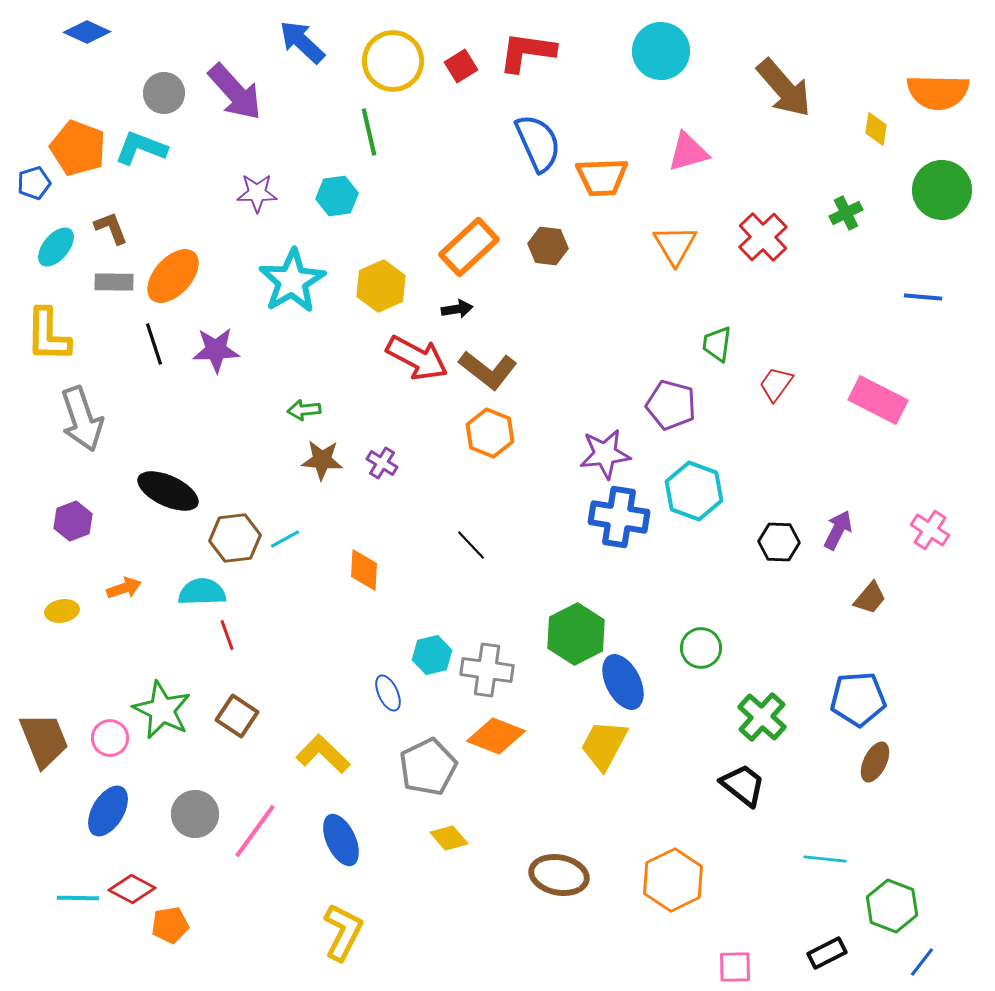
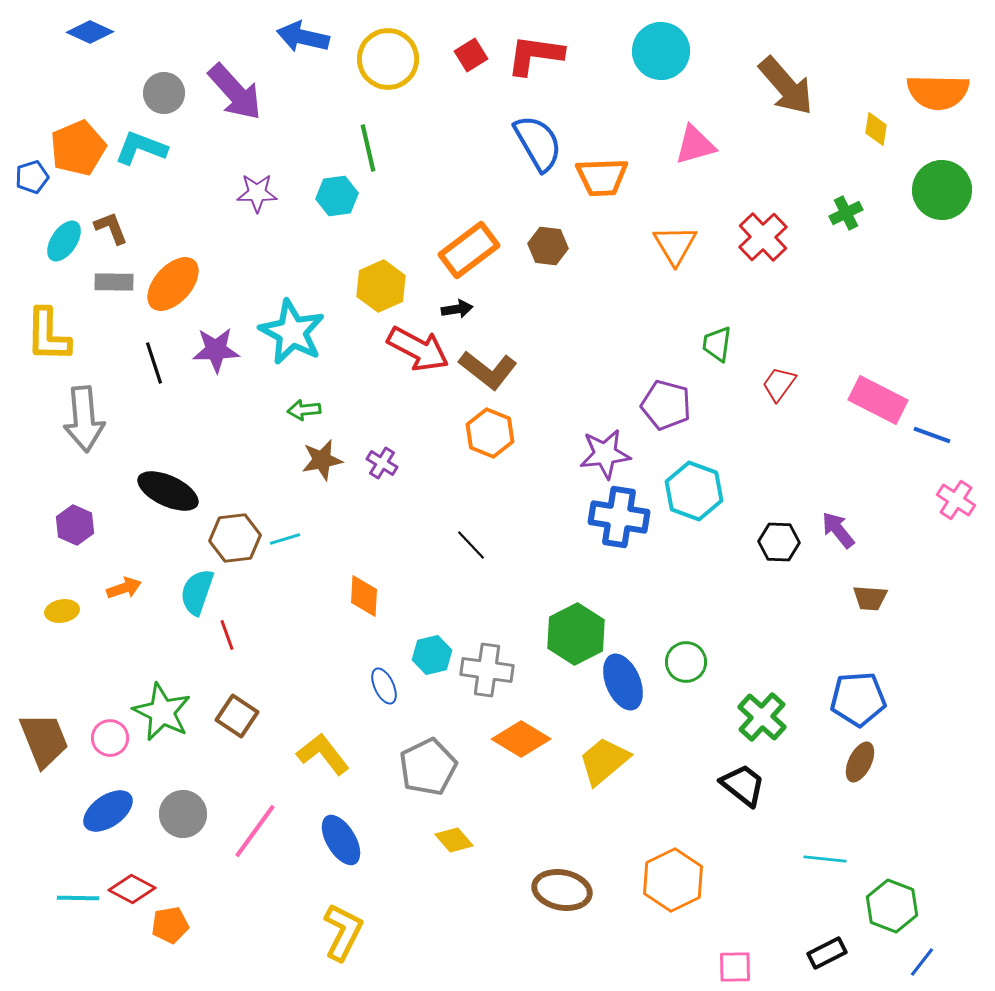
blue diamond at (87, 32): moved 3 px right
blue arrow at (302, 42): moved 1 px right, 5 px up; rotated 30 degrees counterclockwise
red L-shape at (527, 52): moved 8 px right, 3 px down
yellow circle at (393, 61): moved 5 px left, 2 px up
red square at (461, 66): moved 10 px right, 11 px up
brown arrow at (784, 88): moved 2 px right, 2 px up
green line at (369, 132): moved 1 px left, 16 px down
blue semicircle at (538, 143): rotated 6 degrees counterclockwise
orange pentagon at (78, 148): rotated 28 degrees clockwise
pink triangle at (688, 152): moved 7 px right, 7 px up
blue pentagon at (34, 183): moved 2 px left, 6 px up
cyan ellipse at (56, 247): moved 8 px right, 6 px up; rotated 6 degrees counterclockwise
orange rectangle at (469, 247): moved 3 px down; rotated 6 degrees clockwise
orange ellipse at (173, 276): moved 8 px down
cyan star at (292, 281): moved 51 px down; rotated 14 degrees counterclockwise
blue line at (923, 297): moved 9 px right, 138 px down; rotated 15 degrees clockwise
black line at (154, 344): moved 19 px down
red arrow at (417, 358): moved 1 px right, 9 px up
red trapezoid at (776, 384): moved 3 px right
purple pentagon at (671, 405): moved 5 px left
gray arrow at (82, 419): moved 2 px right; rotated 14 degrees clockwise
brown star at (322, 460): rotated 15 degrees counterclockwise
purple hexagon at (73, 521): moved 2 px right, 4 px down; rotated 15 degrees counterclockwise
purple arrow at (838, 530): rotated 66 degrees counterclockwise
pink cross at (930, 530): moved 26 px right, 30 px up
cyan line at (285, 539): rotated 12 degrees clockwise
orange diamond at (364, 570): moved 26 px down
cyan semicircle at (202, 592): moved 5 px left; rotated 69 degrees counterclockwise
brown trapezoid at (870, 598): rotated 54 degrees clockwise
green circle at (701, 648): moved 15 px left, 14 px down
blue ellipse at (623, 682): rotated 4 degrees clockwise
blue ellipse at (388, 693): moved 4 px left, 7 px up
green star at (162, 710): moved 2 px down
orange diamond at (496, 736): moved 25 px right, 3 px down; rotated 10 degrees clockwise
yellow trapezoid at (604, 745): moved 16 px down; rotated 22 degrees clockwise
yellow L-shape at (323, 754): rotated 8 degrees clockwise
brown ellipse at (875, 762): moved 15 px left
blue ellipse at (108, 811): rotated 24 degrees clockwise
gray circle at (195, 814): moved 12 px left
yellow diamond at (449, 838): moved 5 px right, 2 px down
blue ellipse at (341, 840): rotated 6 degrees counterclockwise
brown ellipse at (559, 875): moved 3 px right, 15 px down
